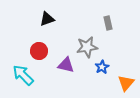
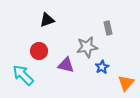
black triangle: moved 1 px down
gray rectangle: moved 5 px down
